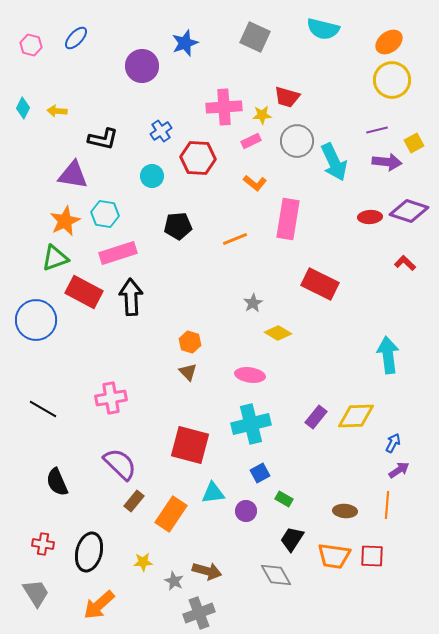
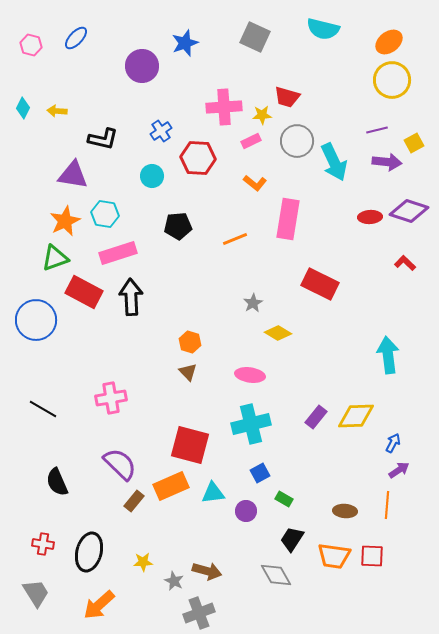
orange rectangle at (171, 514): moved 28 px up; rotated 32 degrees clockwise
